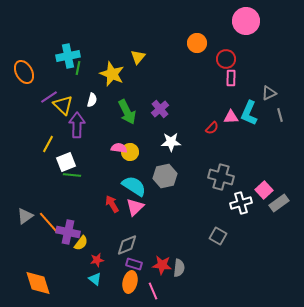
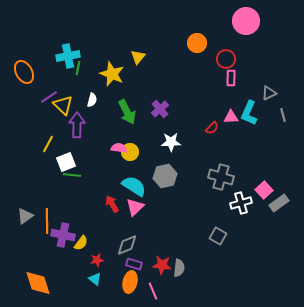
gray line at (280, 115): moved 3 px right
orange line at (49, 223): moved 2 px left, 2 px up; rotated 40 degrees clockwise
purple cross at (68, 232): moved 5 px left, 3 px down
